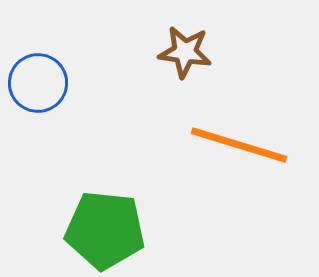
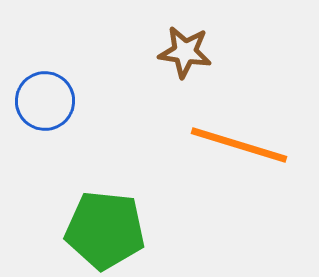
blue circle: moved 7 px right, 18 px down
